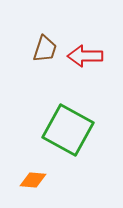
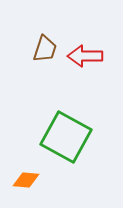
green square: moved 2 px left, 7 px down
orange diamond: moved 7 px left
